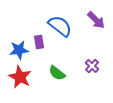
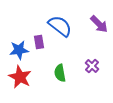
purple arrow: moved 3 px right, 4 px down
green semicircle: moved 3 px right; rotated 42 degrees clockwise
